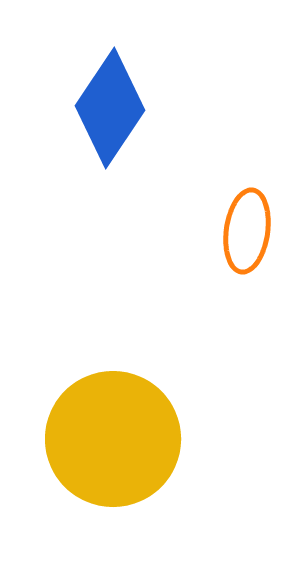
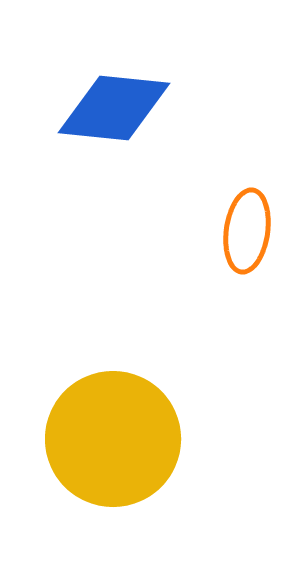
blue diamond: moved 4 px right; rotated 62 degrees clockwise
